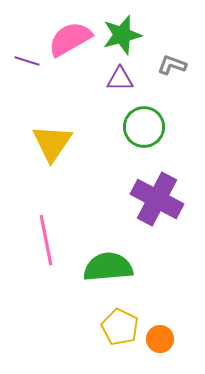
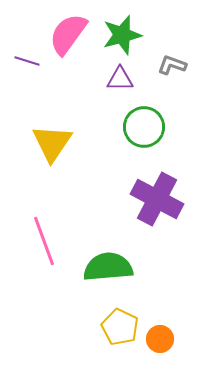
pink semicircle: moved 2 px left, 5 px up; rotated 24 degrees counterclockwise
pink line: moved 2 px left, 1 px down; rotated 9 degrees counterclockwise
